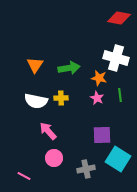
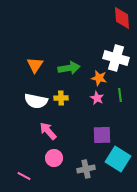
red diamond: moved 3 px right; rotated 75 degrees clockwise
